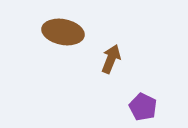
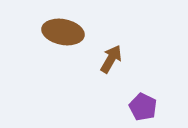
brown arrow: rotated 8 degrees clockwise
